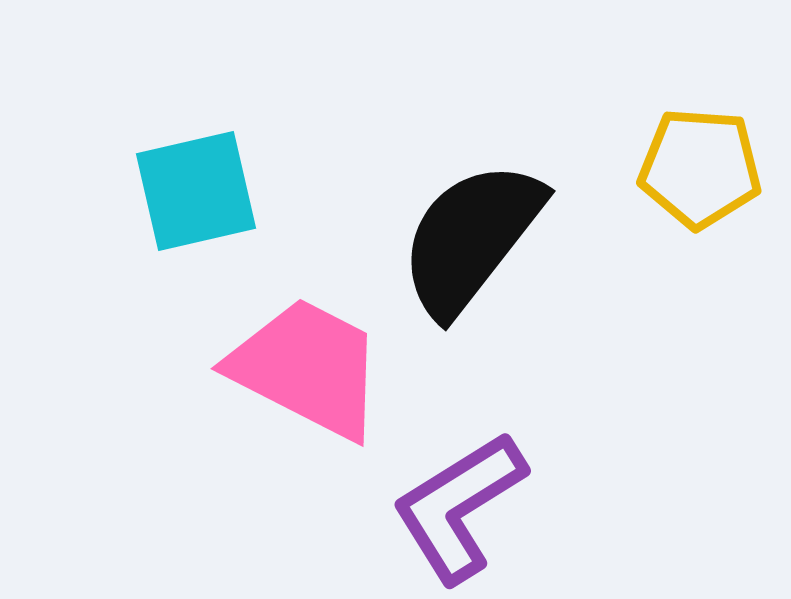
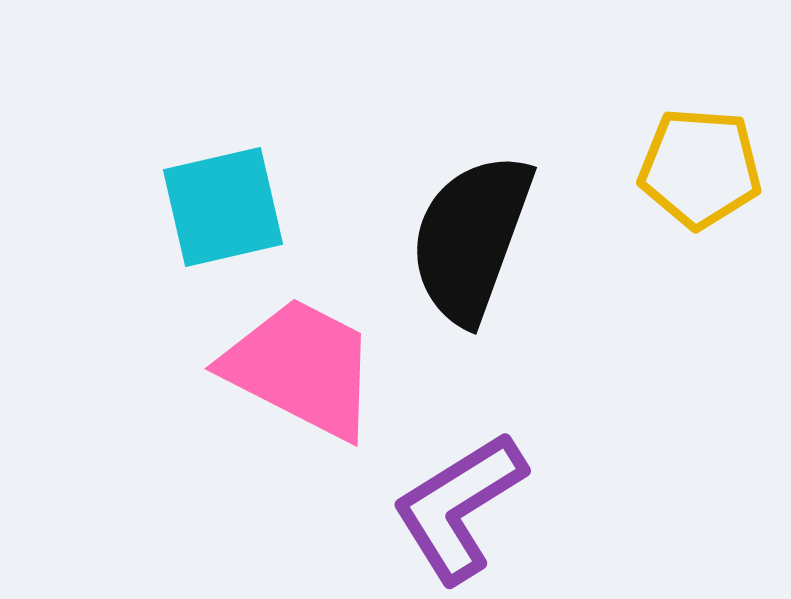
cyan square: moved 27 px right, 16 px down
black semicircle: rotated 18 degrees counterclockwise
pink trapezoid: moved 6 px left
